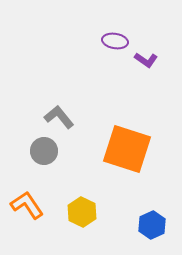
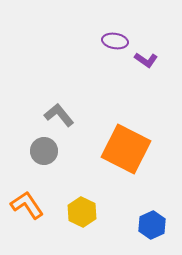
gray L-shape: moved 2 px up
orange square: moved 1 px left; rotated 9 degrees clockwise
